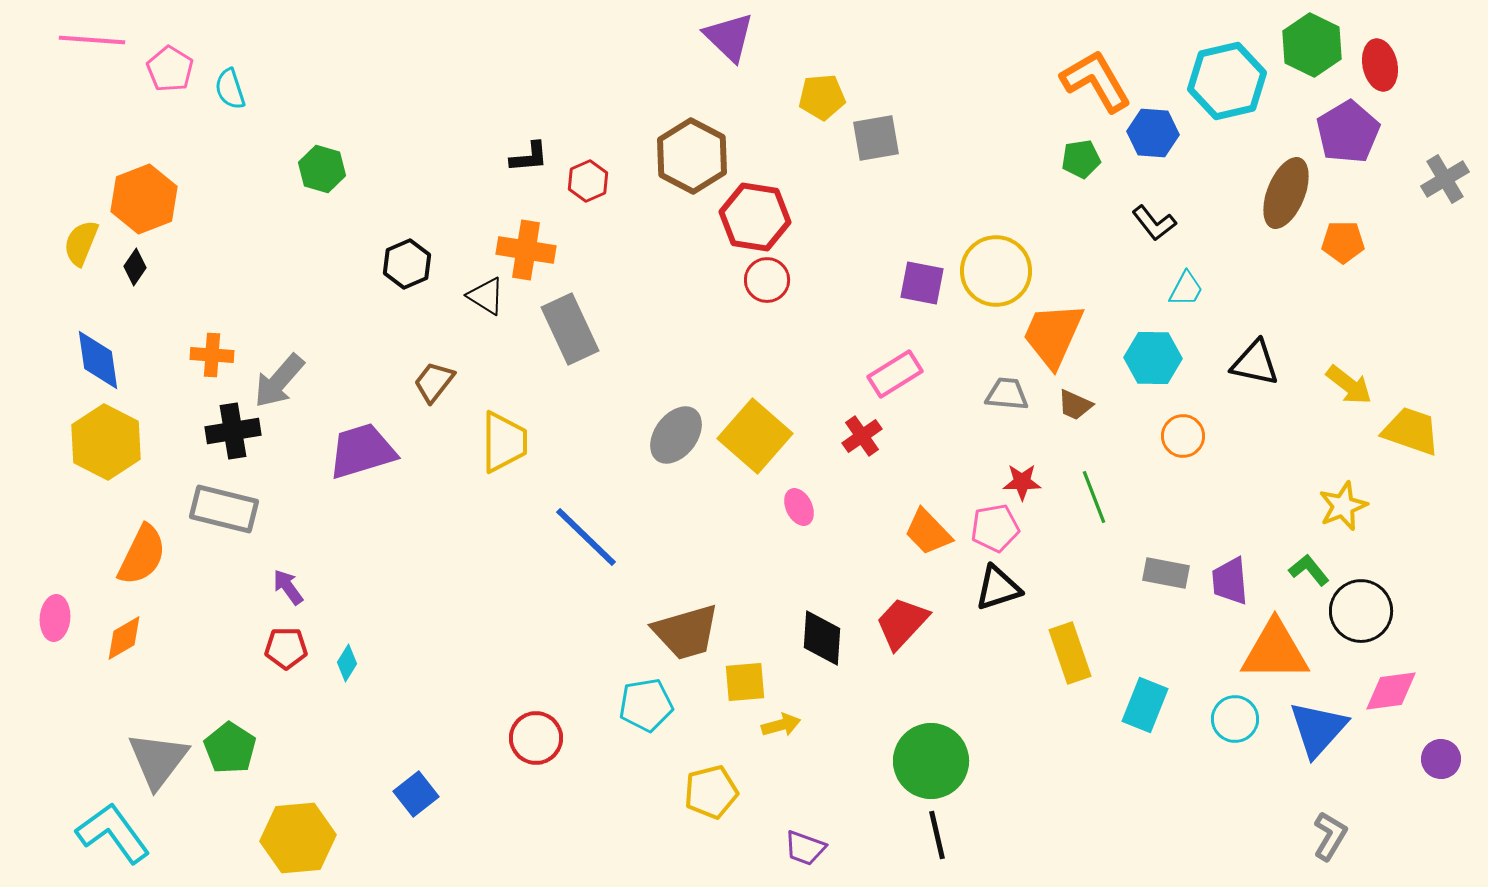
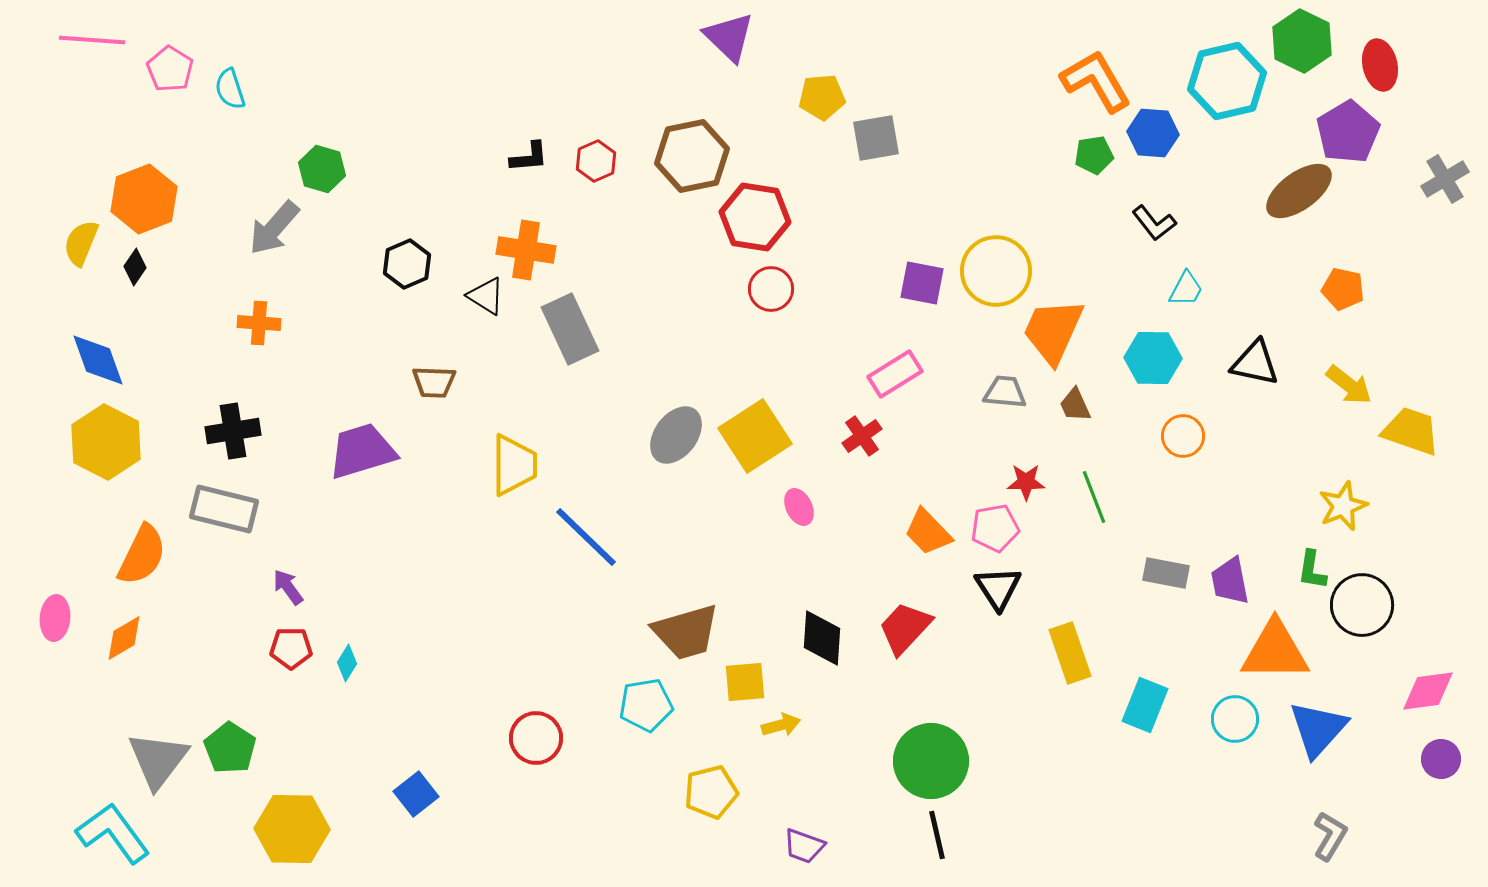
green hexagon at (1312, 45): moved 10 px left, 4 px up
brown hexagon at (692, 156): rotated 20 degrees clockwise
green pentagon at (1081, 159): moved 13 px right, 4 px up
red hexagon at (588, 181): moved 8 px right, 20 px up
brown ellipse at (1286, 193): moved 13 px right, 2 px up; rotated 32 degrees clockwise
orange pentagon at (1343, 242): moved 47 px down; rotated 12 degrees clockwise
red circle at (767, 280): moved 4 px right, 9 px down
orange trapezoid at (1053, 335): moved 4 px up
orange cross at (212, 355): moved 47 px right, 32 px up
blue diamond at (98, 360): rotated 12 degrees counterclockwise
gray arrow at (279, 381): moved 5 px left, 153 px up
brown trapezoid at (434, 382): rotated 126 degrees counterclockwise
gray trapezoid at (1007, 394): moved 2 px left, 2 px up
brown trapezoid at (1075, 405): rotated 42 degrees clockwise
yellow square at (755, 436): rotated 16 degrees clockwise
yellow trapezoid at (504, 442): moved 10 px right, 23 px down
red star at (1022, 482): moved 4 px right
green L-shape at (1309, 570): moved 3 px right; rotated 132 degrees counterclockwise
purple trapezoid at (1230, 581): rotated 6 degrees counterclockwise
black triangle at (998, 588): rotated 45 degrees counterclockwise
black circle at (1361, 611): moved 1 px right, 6 px up
red trapezoid at (902, 623): moved 3 px right, 5 px down
red pentagon at (286, 648): moved 5 px right
pink diamond at (1391, 691): moved 37 px right
yellow hexagon at (298, 838): moved 6 px left, 9 px up; rotated 6 degrees clockwise
purple trapezoid at (805, 848): moved 1 px left, 2 px up
